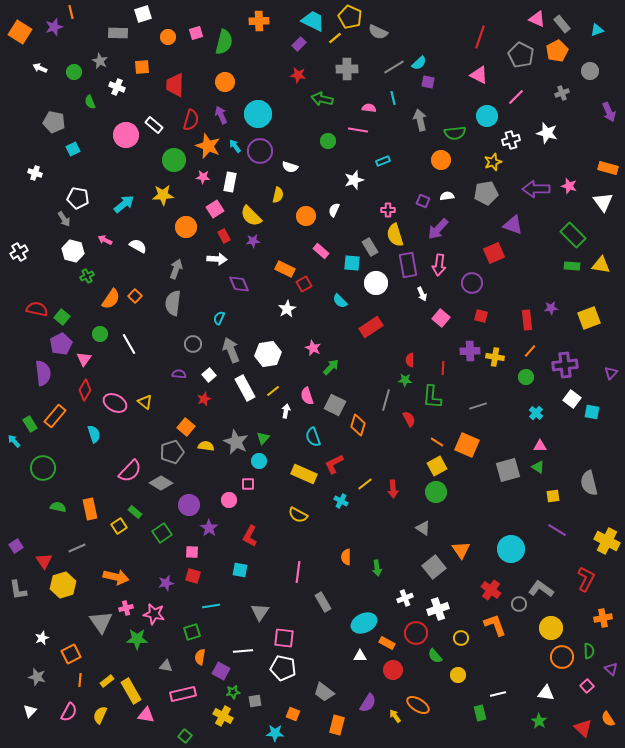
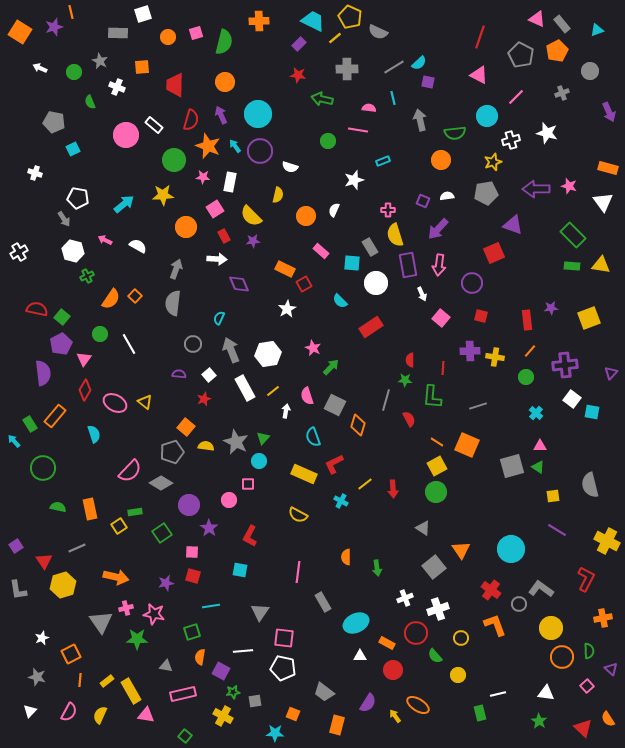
gray square at (508, 470): moved 4 px right, 4 px up
gray semicircle at (589, 483): moved 1 px right, 2 px down
green rectangle at (135, 512): rotated 48 degrees counterclockwise
cyan ellipse at (364, 623): moved 8 px left
